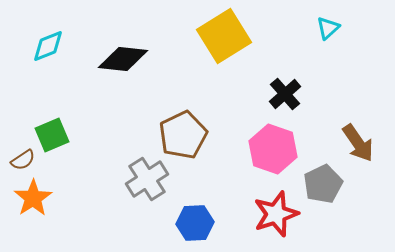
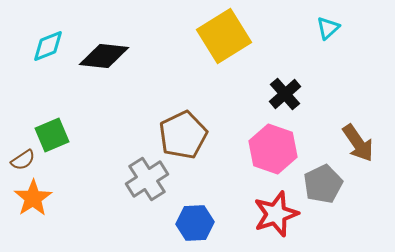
black diamond: moved 19 px left, 3 px up
